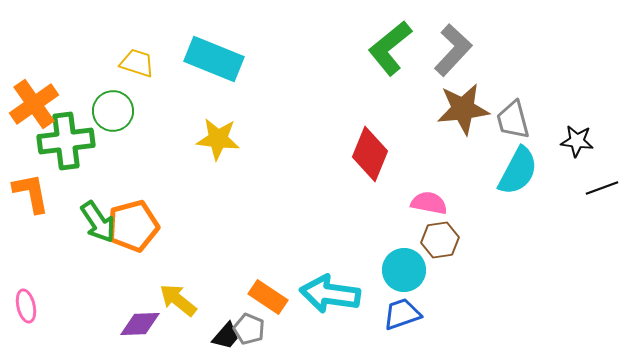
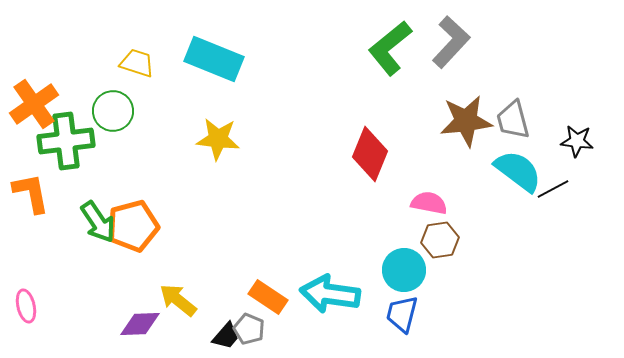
gray L-shape: moved 2 px left, 8 px up
brown star: moved 3 px right, 12 px down
cyan semicircle: rotated 81 degrees counterclockwise
black line: moved 49 px left, 1 px down; rotated 8 degrees counterclockwise
blue trapezoid: rotated 57 degrees counterclockwise
